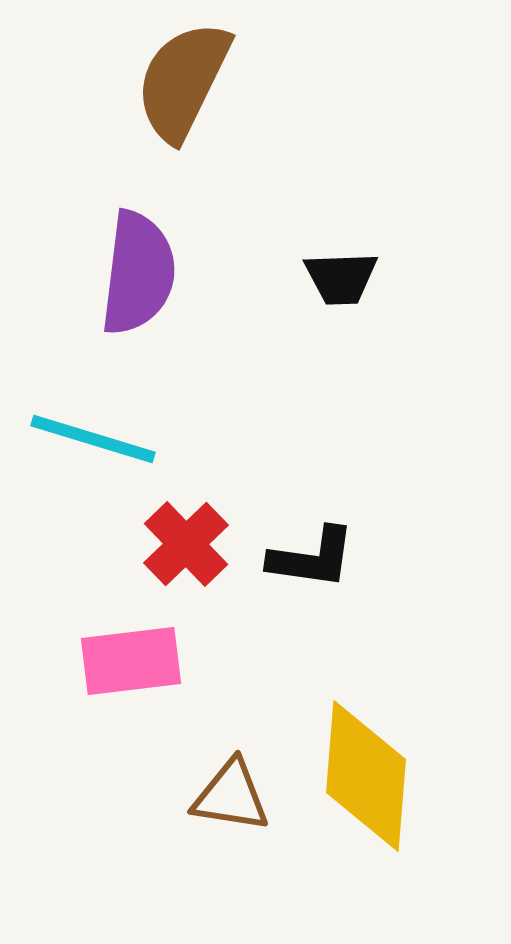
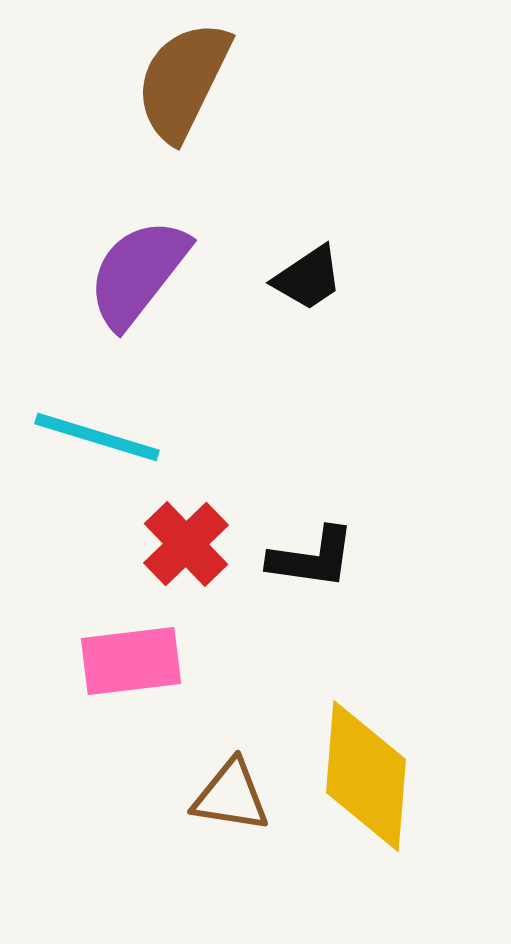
purple semicircle: rotated 149 degrees counterclockwise
black trapezoid: moved 33 px left; rotated 32 degrees counterclockwise
cyan line: moved 4 px right, 2 px up
